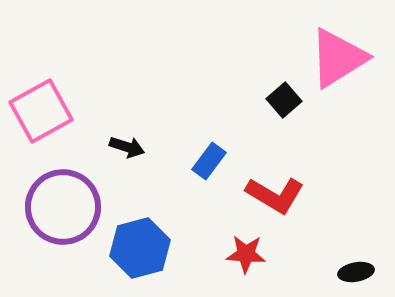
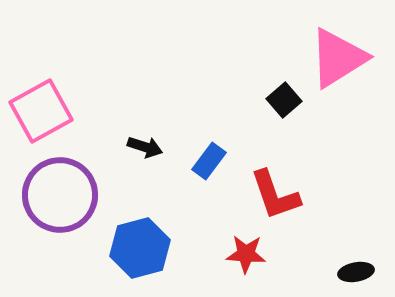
black arrow: moved 18 px right
red L-shape: rotated 40 degrees clockwise
purple circle: moved 3 px left, 12 px up
